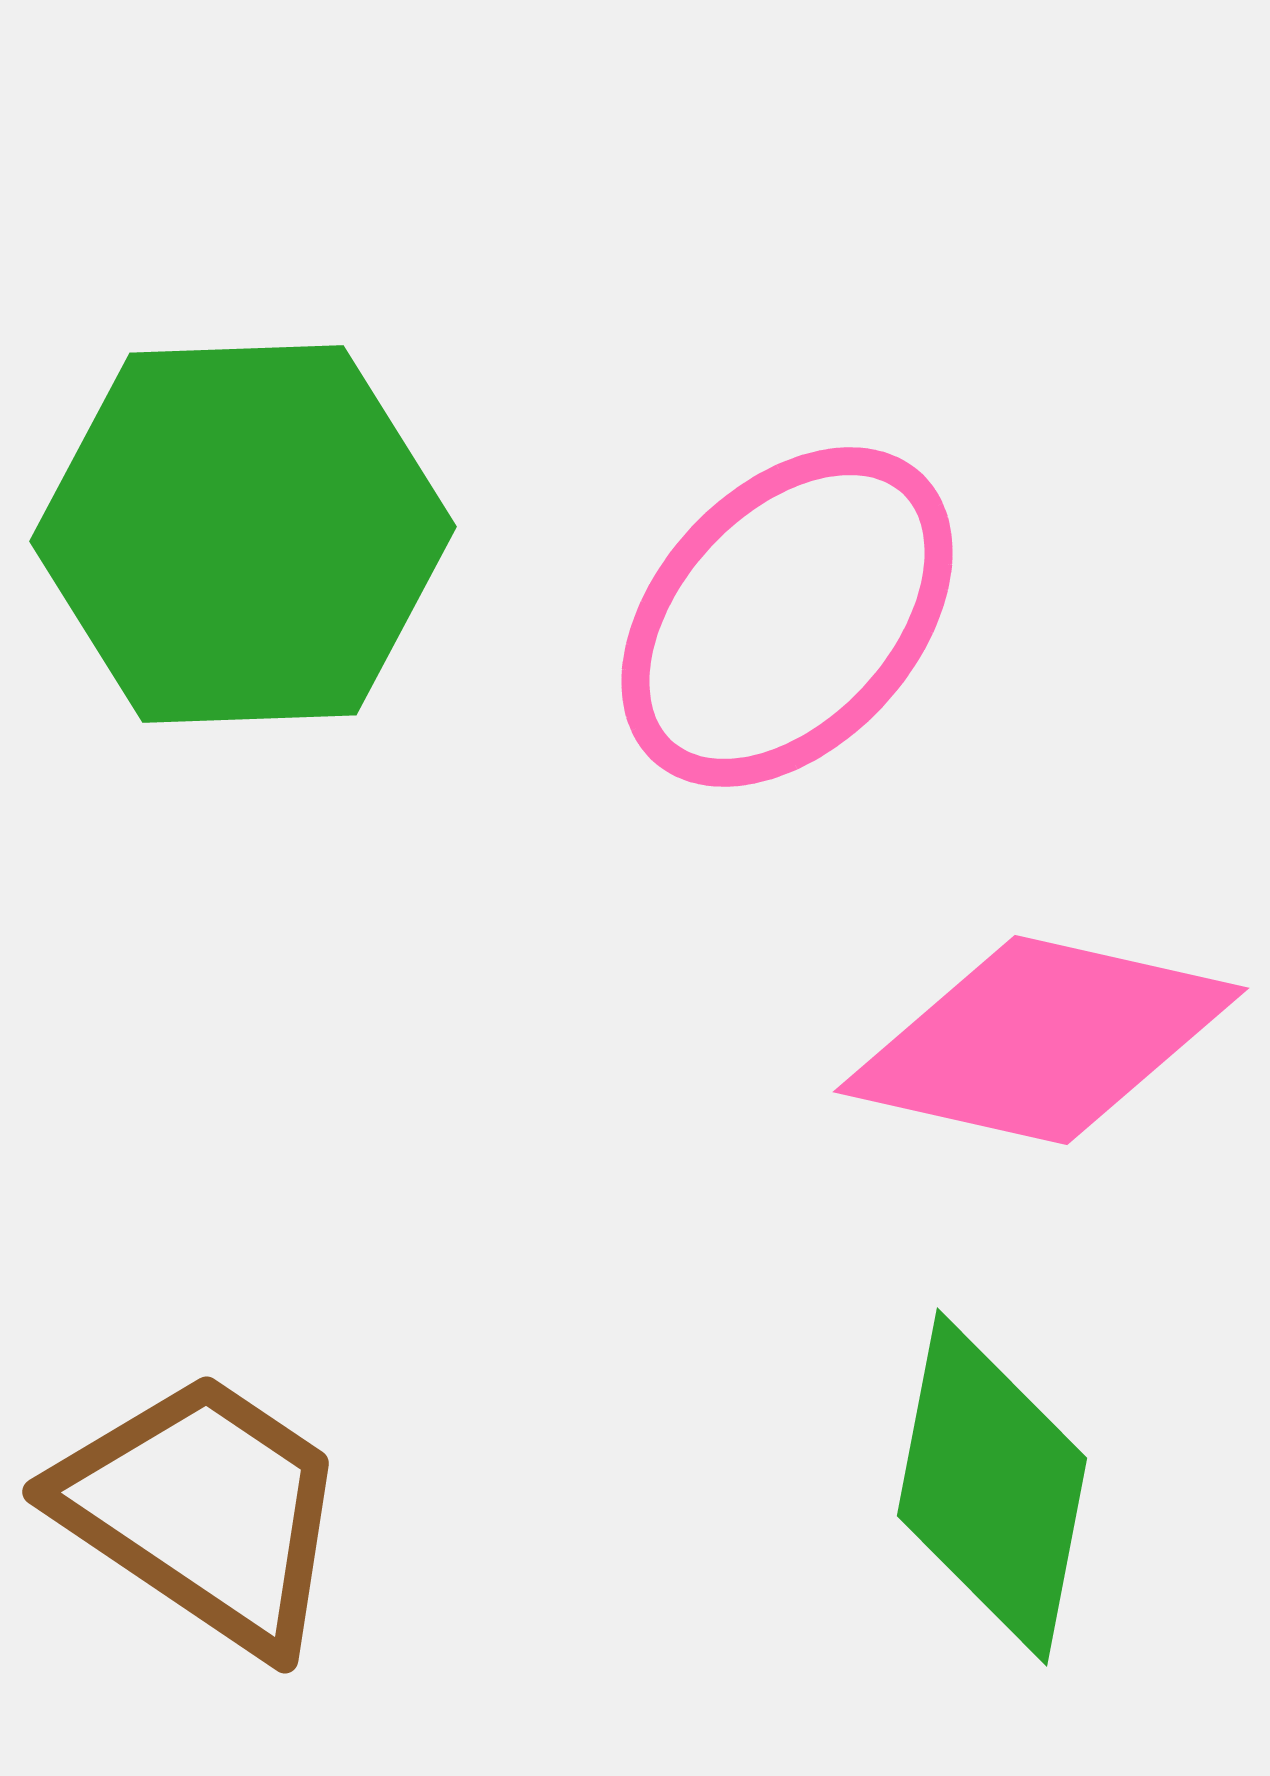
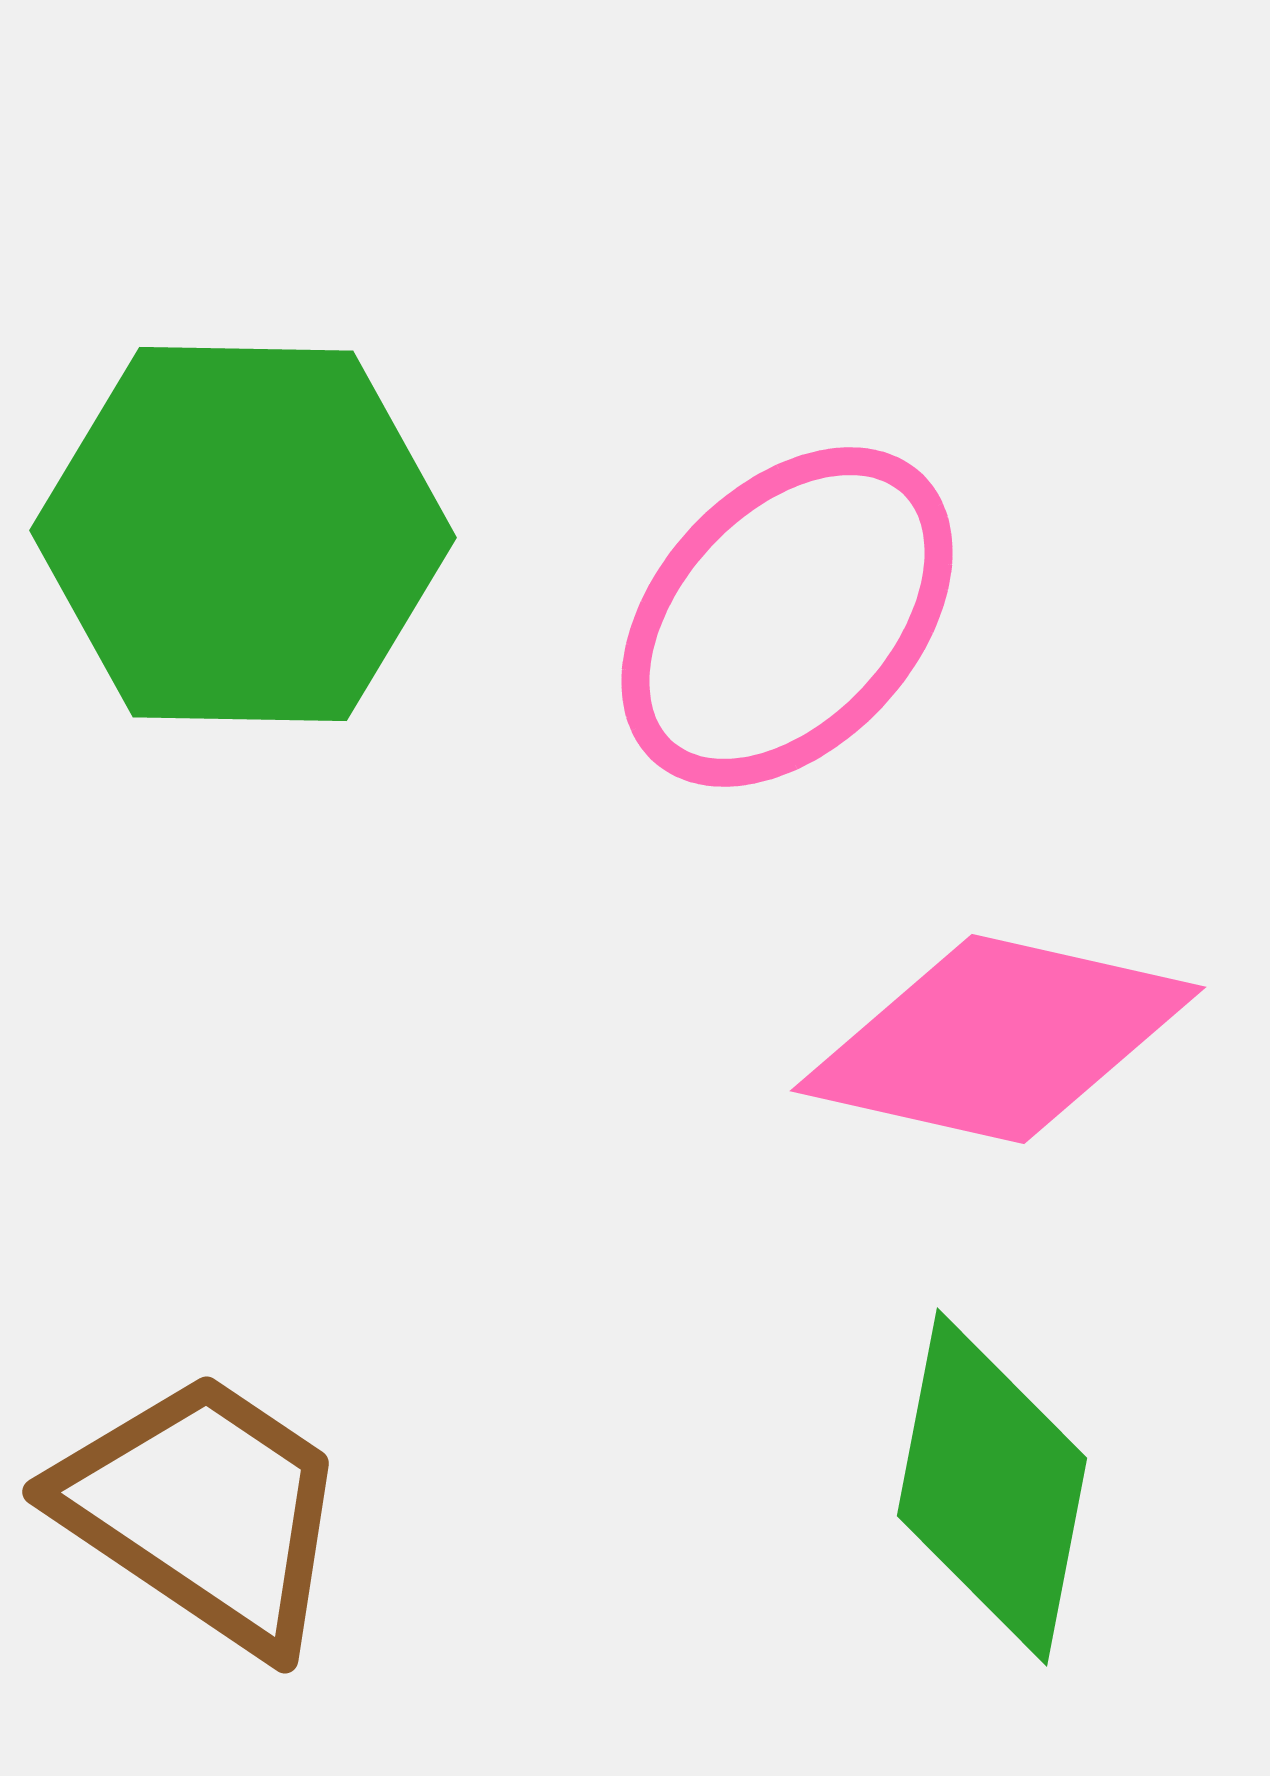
green hexagon: rotated 3 degrees clockwise
pink diamond: moved 43 px left, 1 px up
